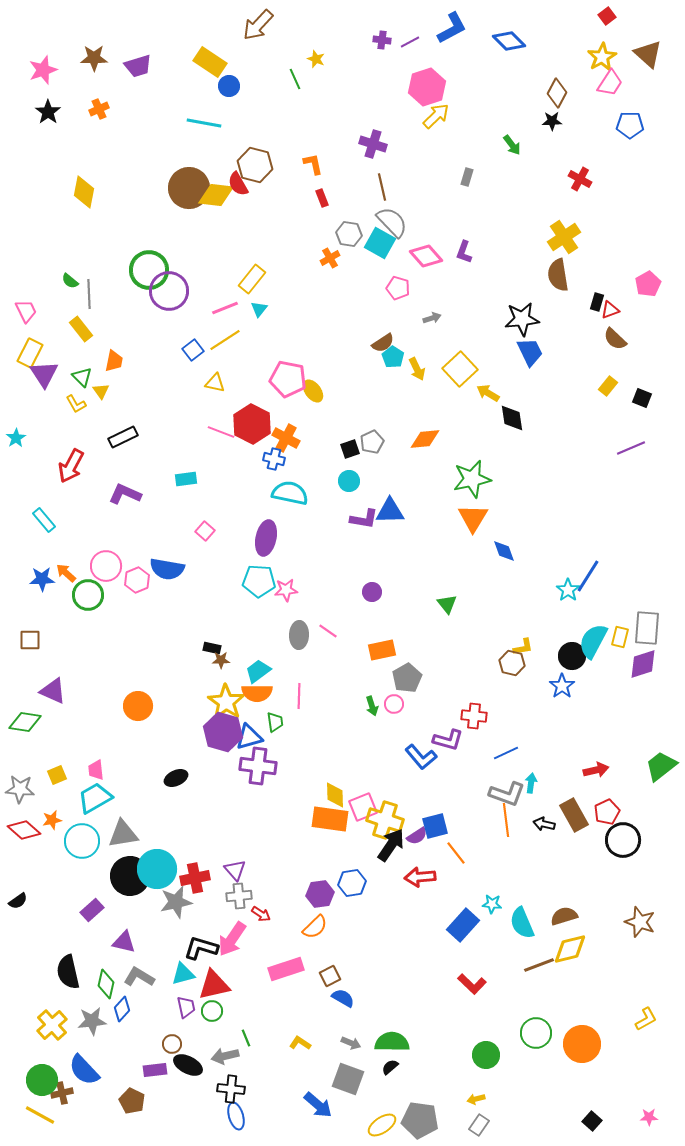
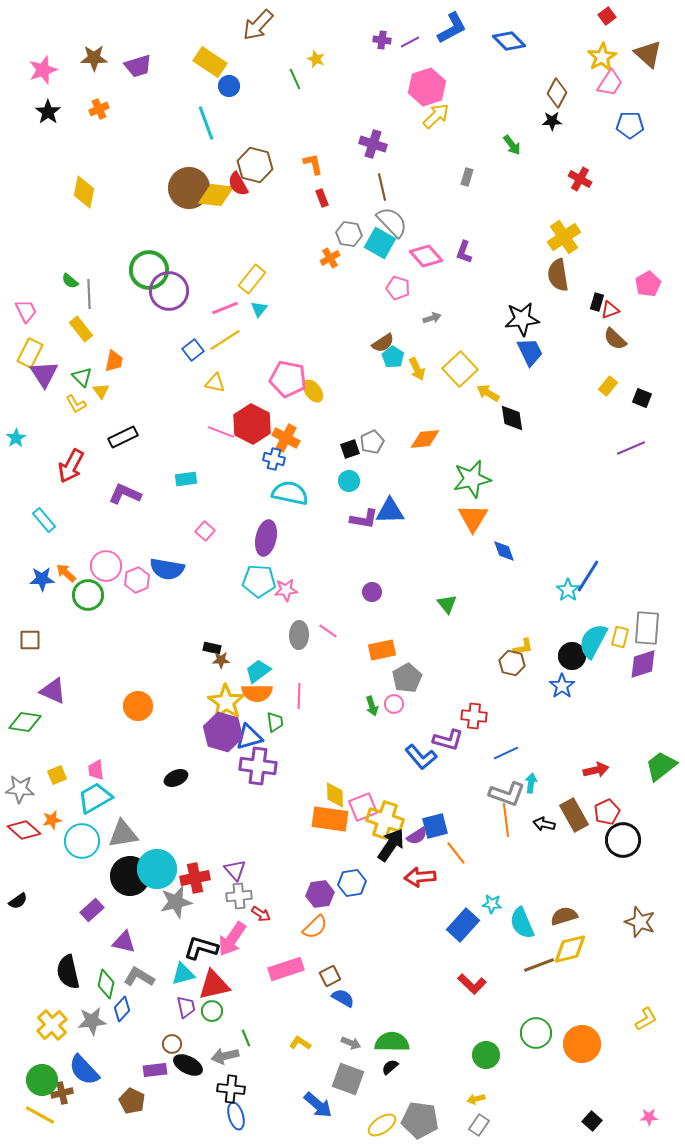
cyan line at (204, 123): moved 2 px right; rotated 60 degrees clockwise
